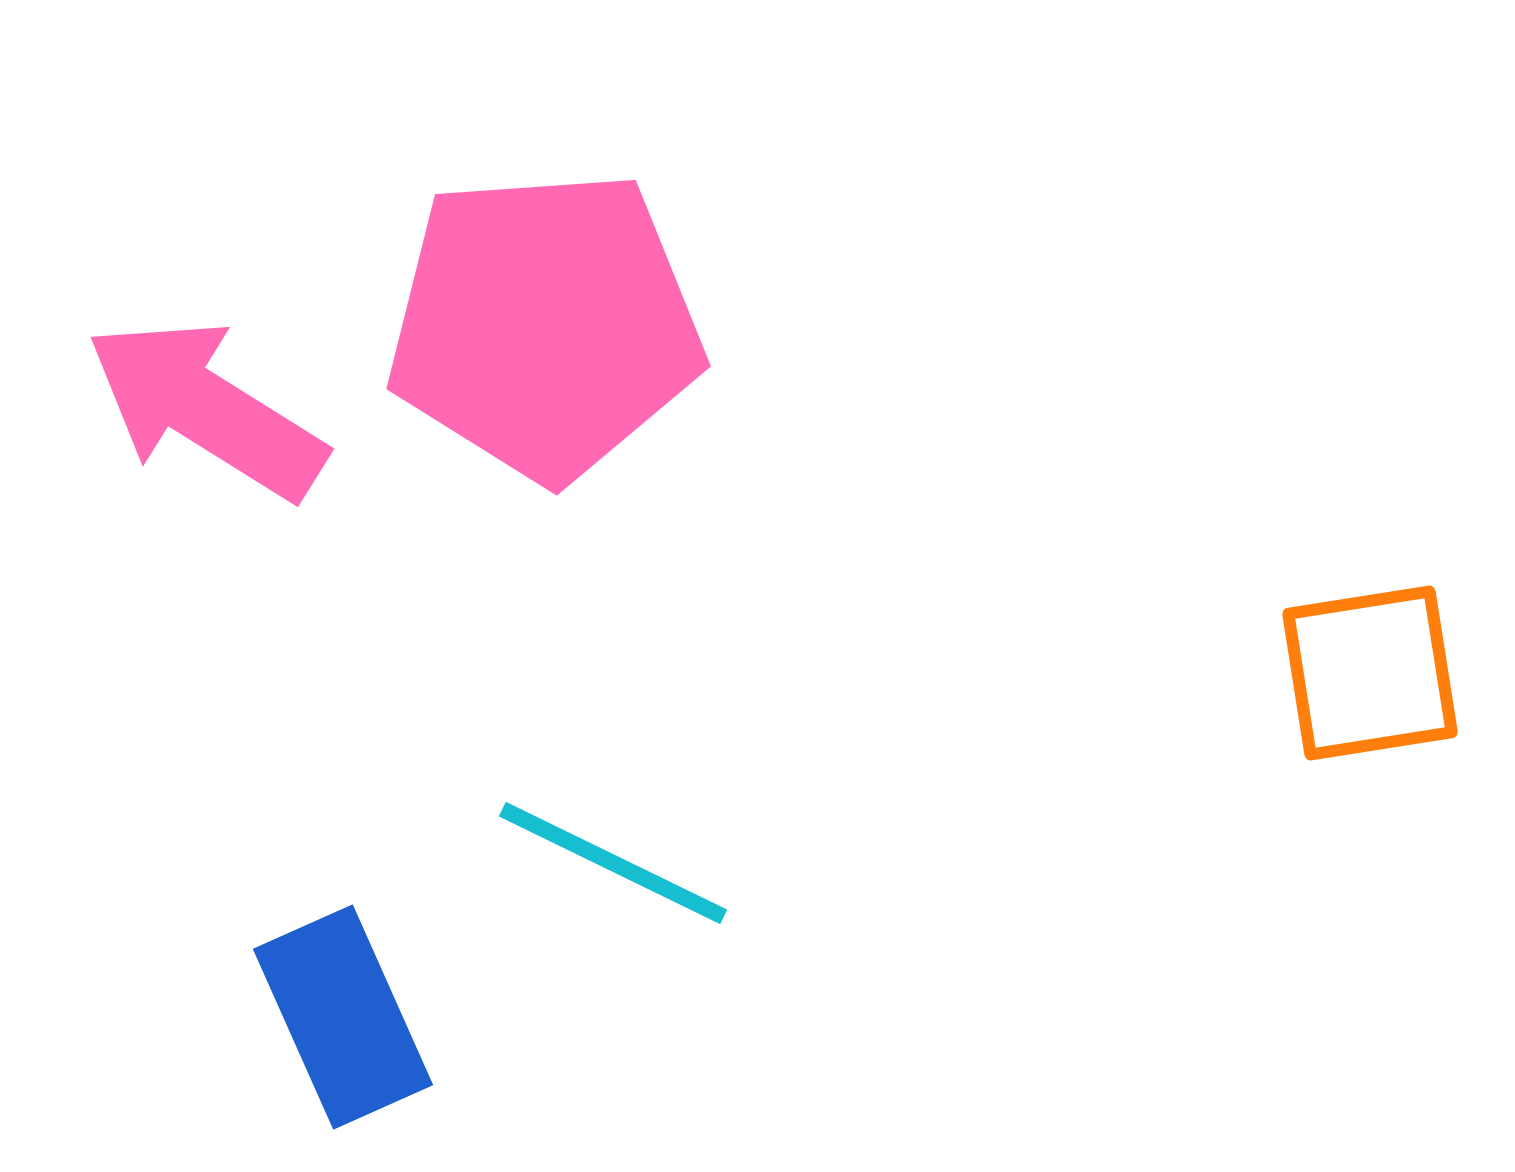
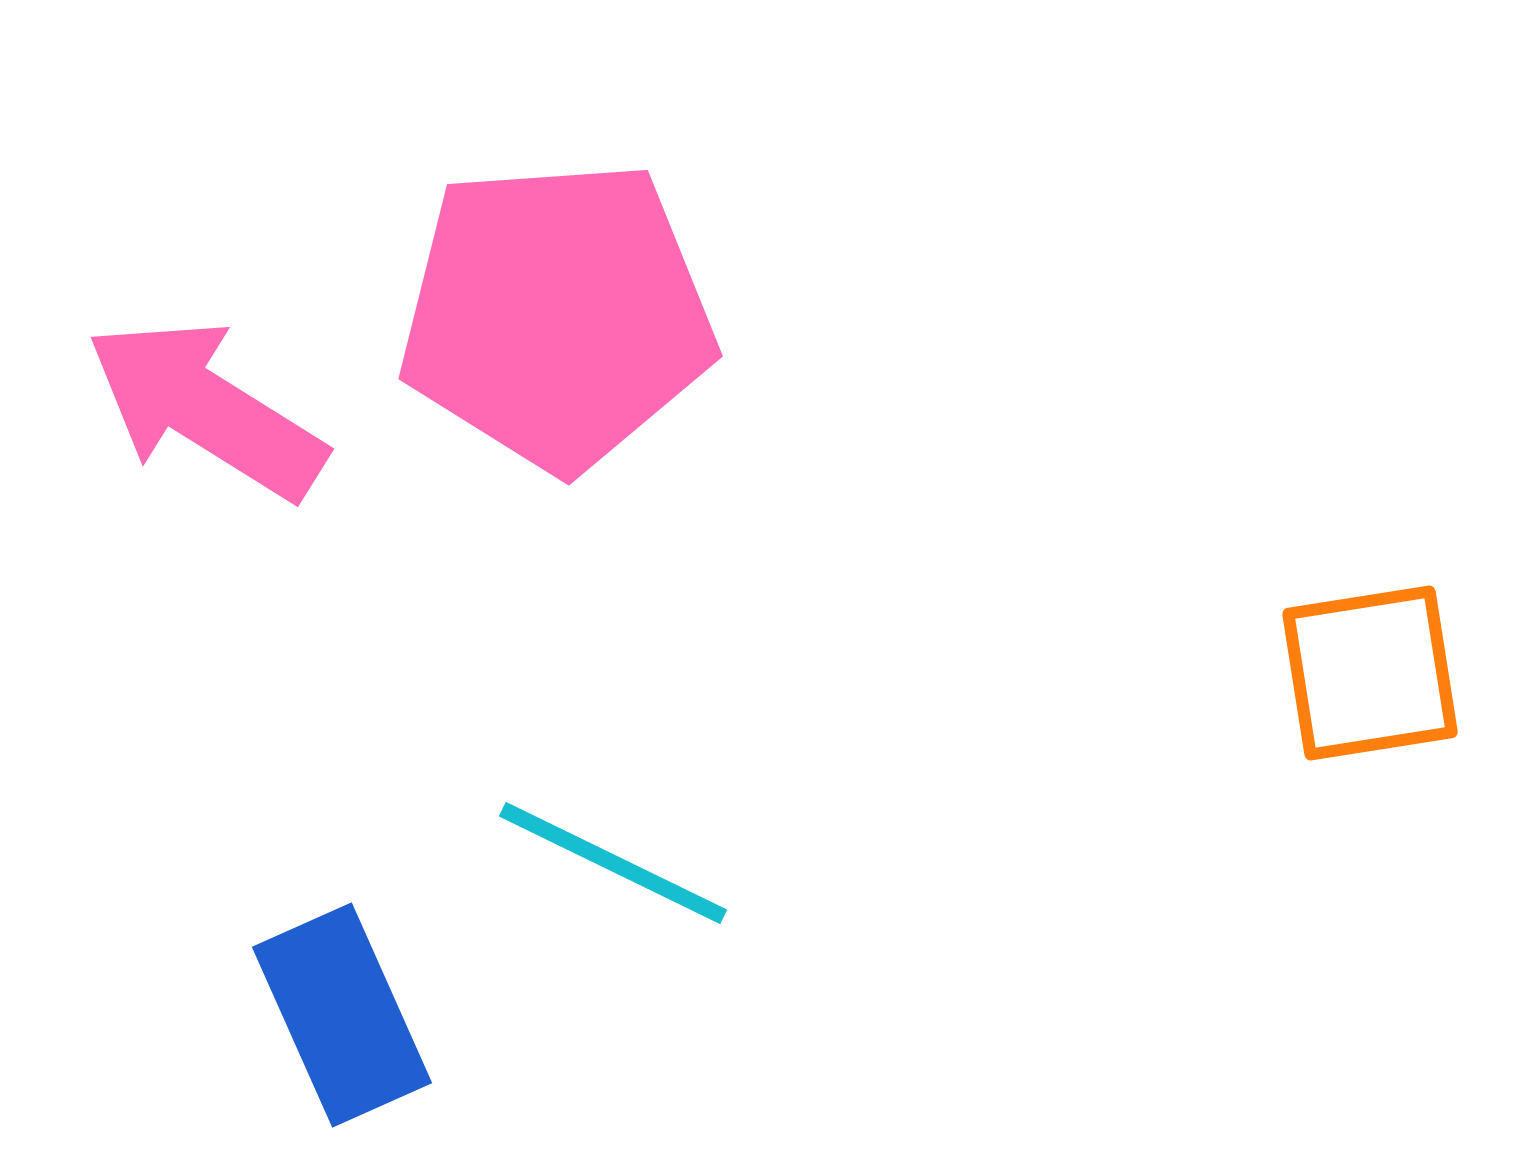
pink pentagon: moved 12 px right, 10 px up
blue rectangle: moved 1 px left, 2 px up
